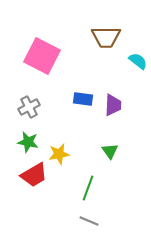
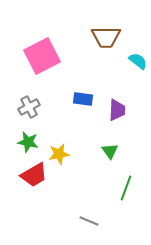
pink square: rotated 36 degrees clockwise
purple trapezoid: moved 4 px right, 5 px down
green line: moved 38 px right
